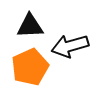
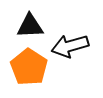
orange pentagon: moved 1 px left; rotated 15 degrees counterclockwise
